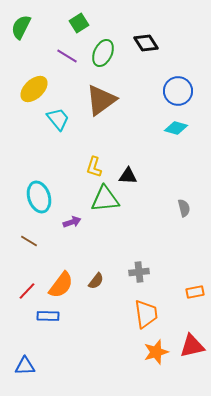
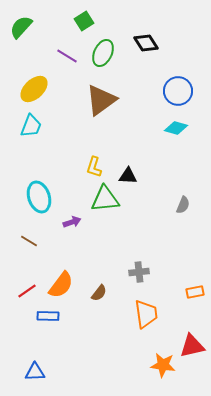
green square: moved 5 px right, 2 px up
green semicircle: rotated 15 degrees clockwise
cyan trapezoid: moved 27 px left, 7 px down; rotated 60 degrees clockwise
gray semicircle: moved 1 px left, 3 px up; rotated 36 degrees clockwise
brown semicircle: moved 3 px right, 12 px down
red line: rotated 12 degrees clockwise
orange star: moved 7 px right, 13 px down; rotated 25 degrees clockwise
blue triangle: moved 10 px right, 6 px down
